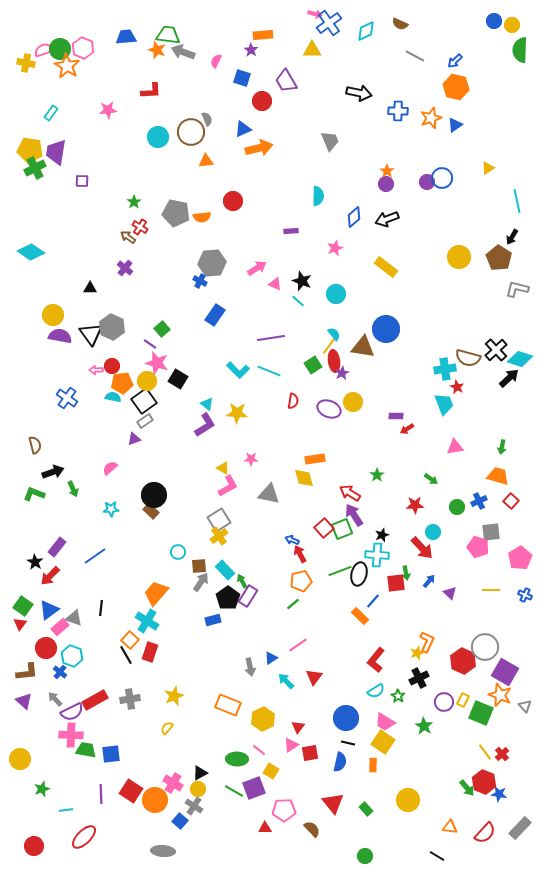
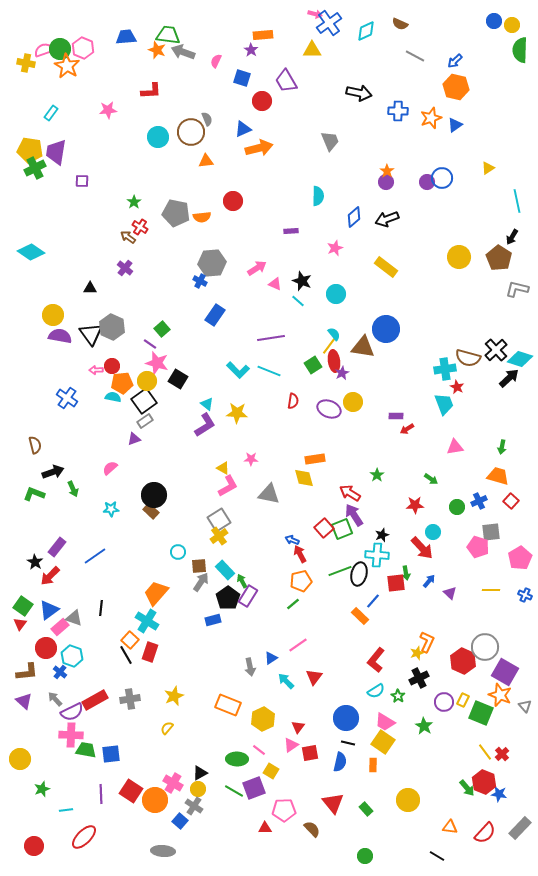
purple circle at (386, 184): moved 2 px up
